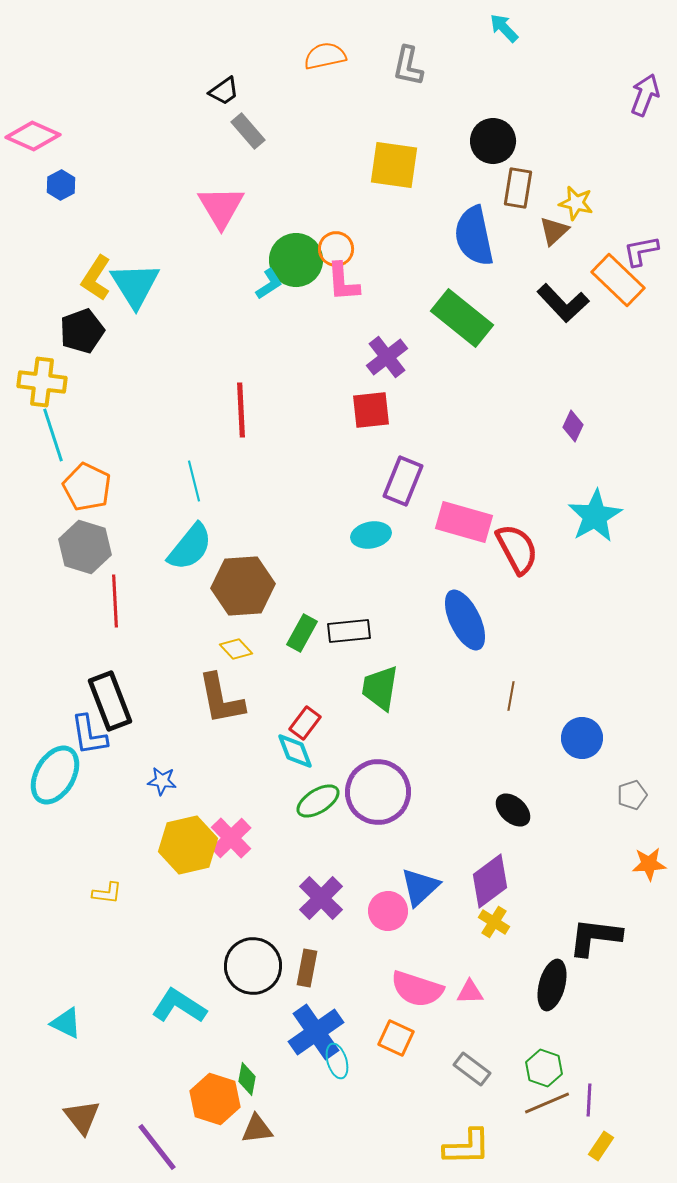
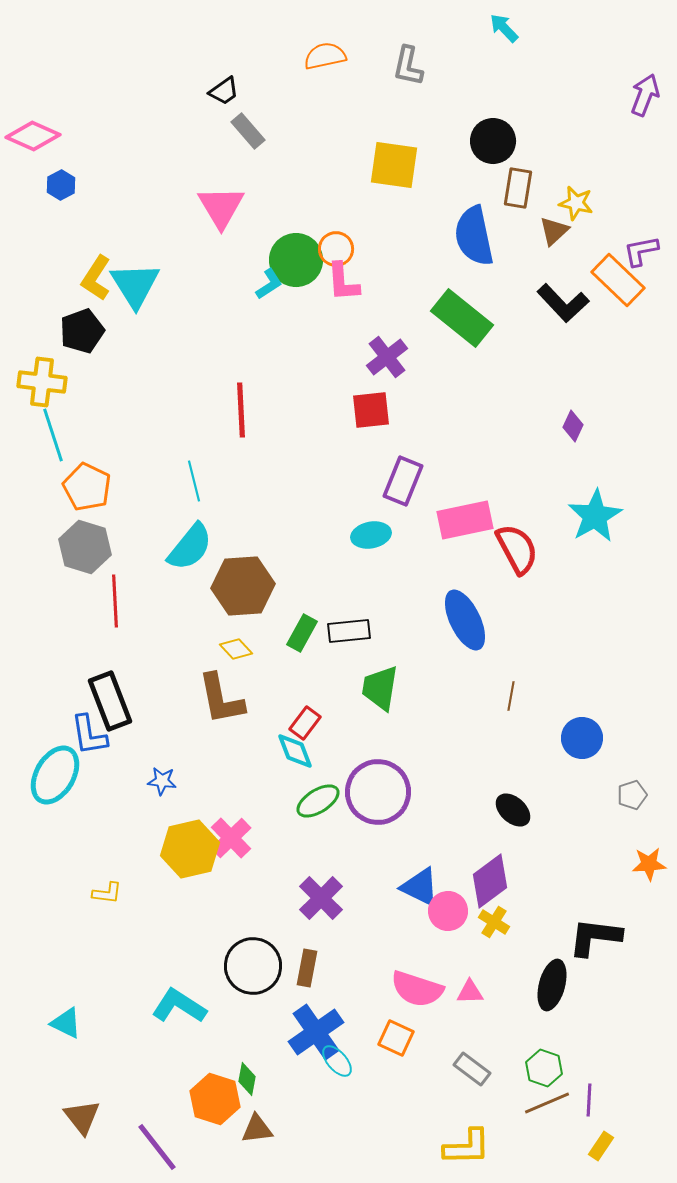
pink rectangle at (464, 522): moved 1 px right, 2 px up; rotated 28 degrees counterclockwise
yellow hexagon at (188, 845): moved 2 px right, 4 px down
blue triangle at (420, 887): rotated 51 degrees counterclockwise
pink circle at (388, 911): moved 60 px right
cyan ellipse at (337, 1061): rotated 24 degrees counterclockwise
